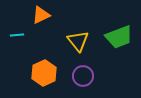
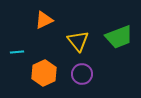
orange triangle: moved 3 px right, 5 px down
cyan line: moved 17 px down
purple circle: moved 1 px left, 2 px up
